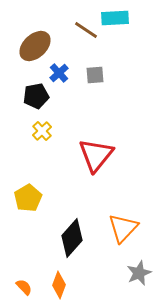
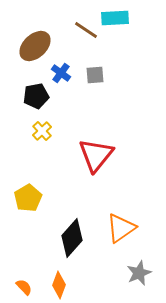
blue cross: moved 2 px right; rotated 12 degrees counterclockwise
orange triangle: moved 2 px left; rotated 12 degrees clockwise
